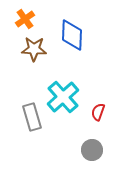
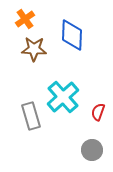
gray rectangle: moved 1 px left, 1 px up
